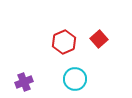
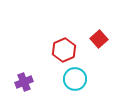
red hexagon: moved 8 px down
